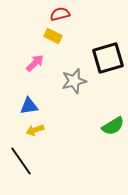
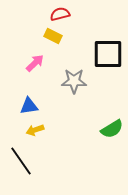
black square: moved 4 px up; rotated 16 degrees clockwise
gray star: rotated 15 degrees clockwise
green semicircle: moved 1 px left, 3 px down
